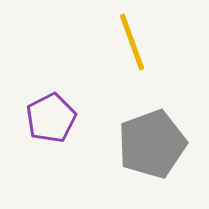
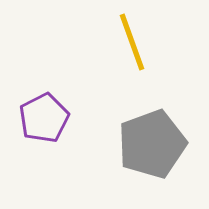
purple pentagon: moved 7 px left
